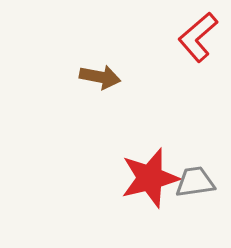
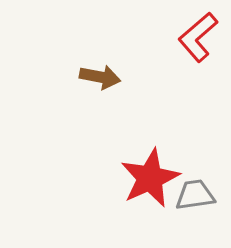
red star: rotated 10 degrees counterclockwise
gray trapezoid: moved 13 px down
